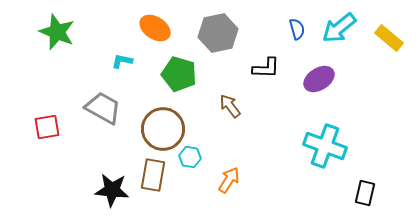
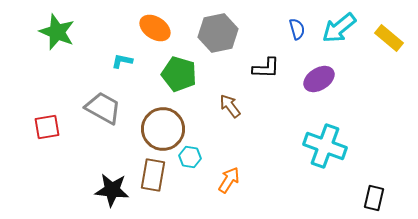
black rectangle: moved 9 px right, 5 px down
